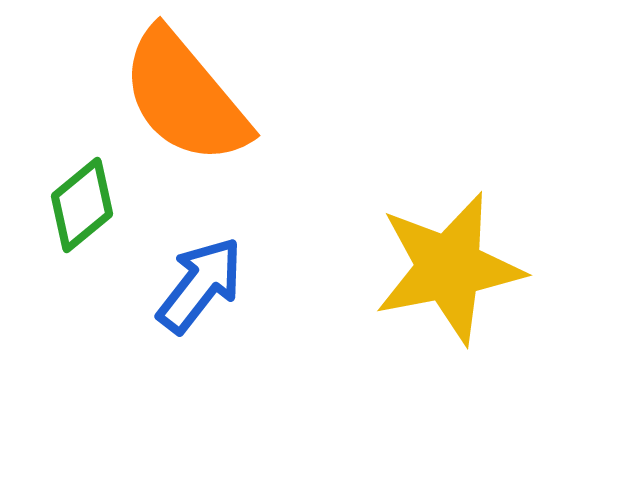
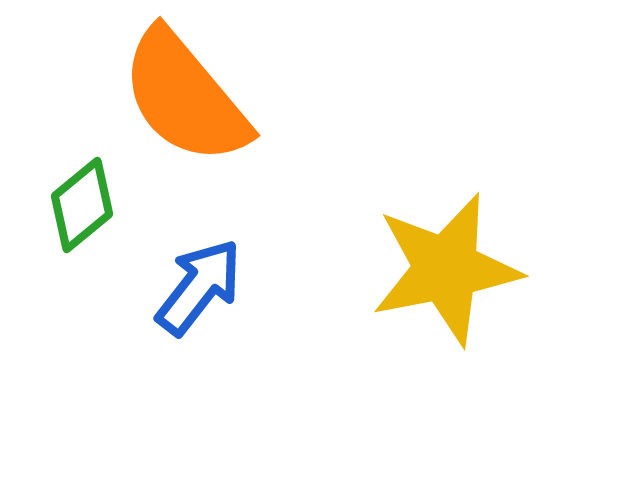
yellow star: moved 3 px left, 1 px down
blue arrow: moved 1 px left, 2 px down
